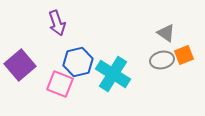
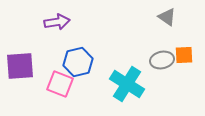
purple arrow: moved 1 px up; rotated 80 degrees counterclockwise
gray triangle: moved 1 px right, 16 px up
orange square: rotated 18 degrees clockwise
purple square: moved 1 px down; rotated 36 degrees clockwise
cyan cross: moved 14 px right, 10 px down
